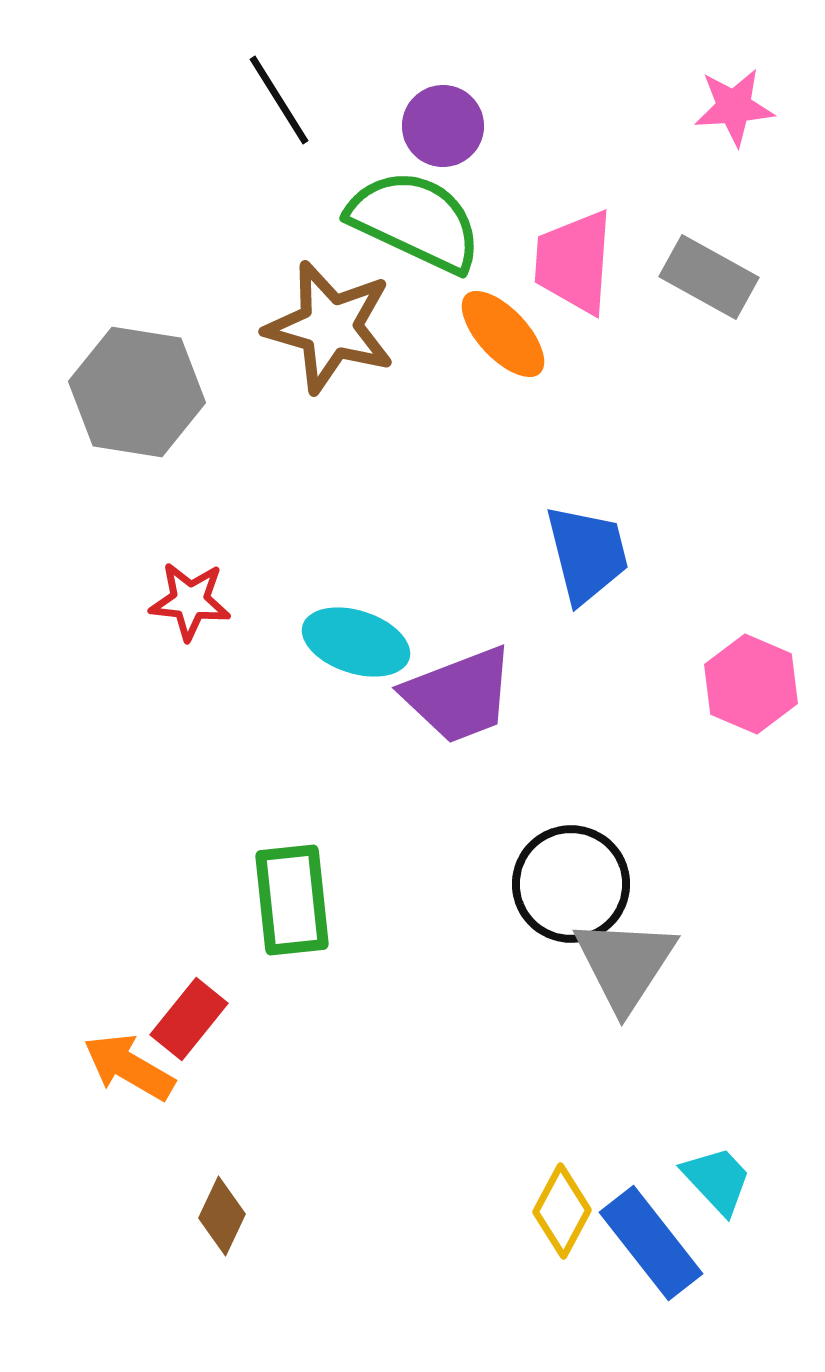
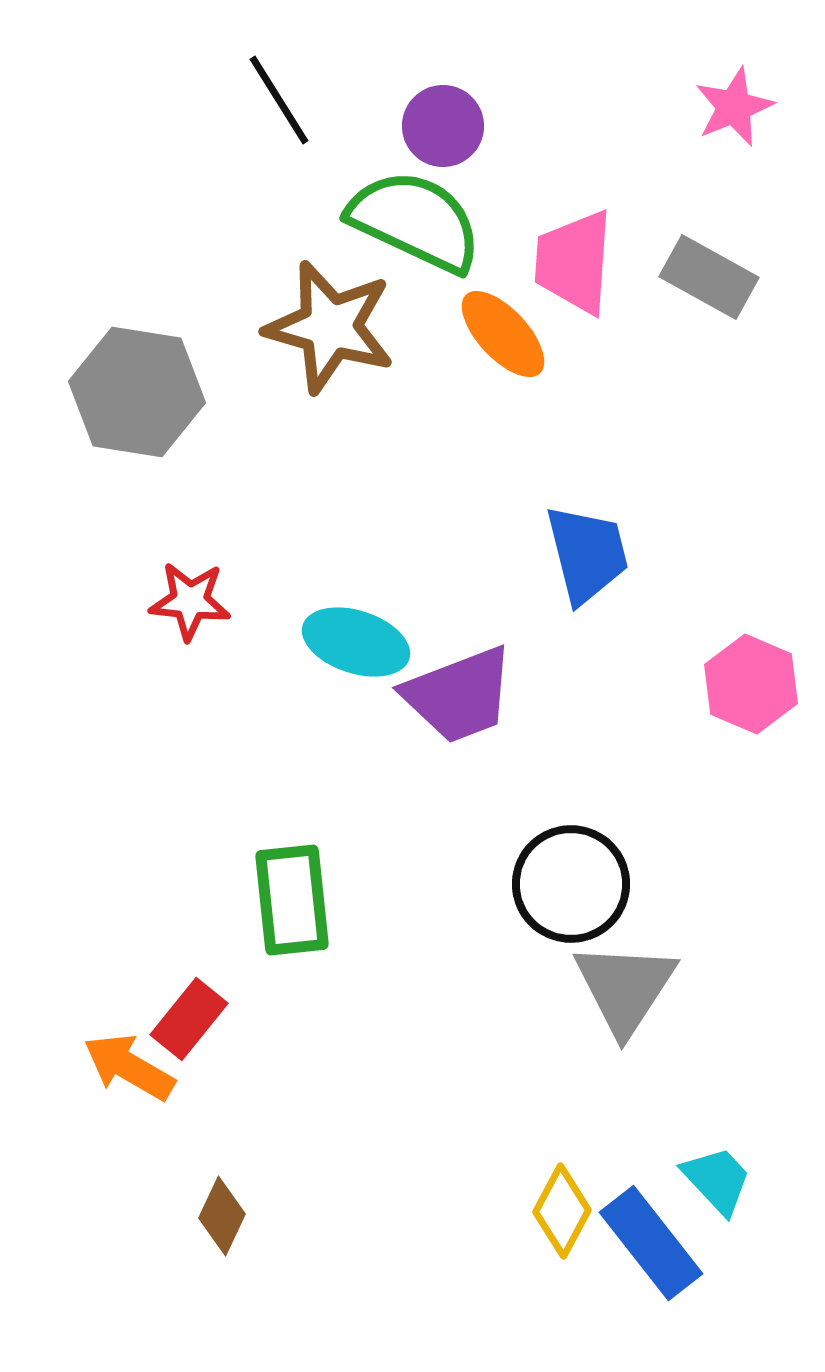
pink star: rotated 18 degrees counterclockwise
gray triangle: moved 24 px down
